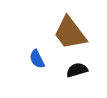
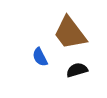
blue semicircle: moved 3 px right, 2 px up
